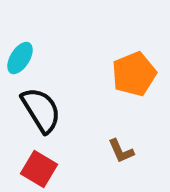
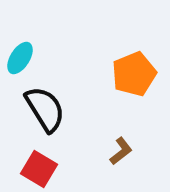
black semicircle: moved 4 px right, 1 px up
brown L-shape: rotated 104 degrees counterclockwise
